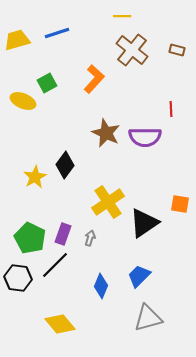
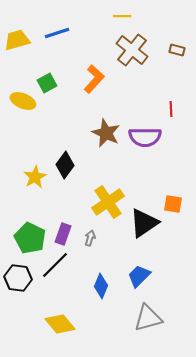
orange square: moved 7 px left
